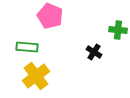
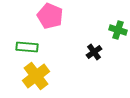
green cross: rotated 12 degrees clockwise
black cross: rotated 21 degrees clockwise
